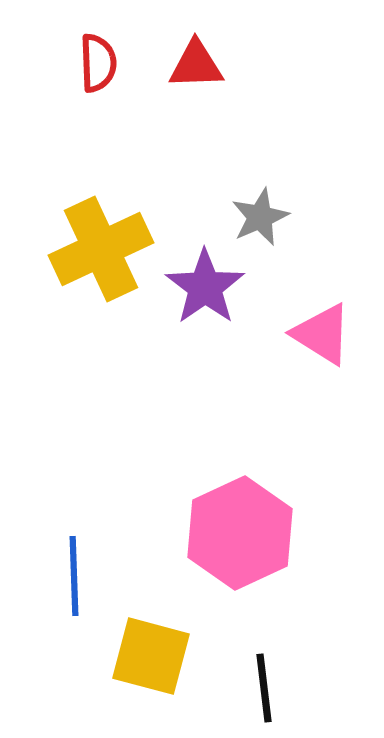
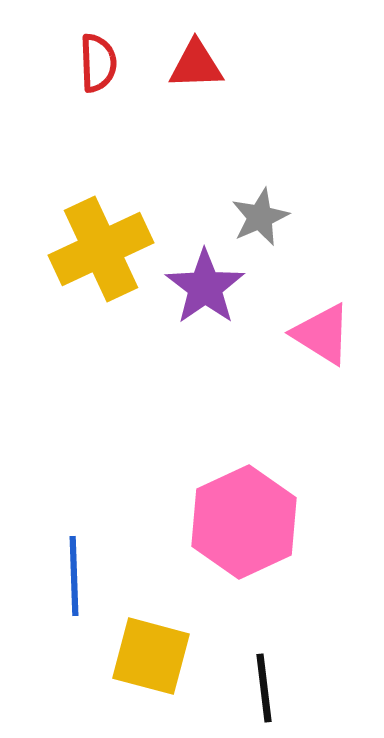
pink hexagon: moved 4 px right, 11 px up
